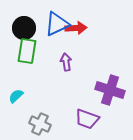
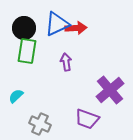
purple cross: rotated 32 degrees clockwise
